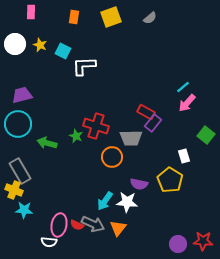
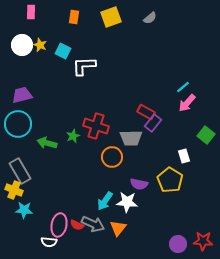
white circle: moved 7 px right, 1 px down
green star: moved 3 px left; rotated 24 degrees clockwise
